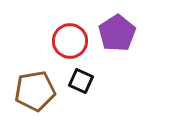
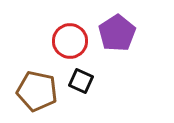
brown pentagon: moved 2 px right; rotated 21 degrees clockwise
